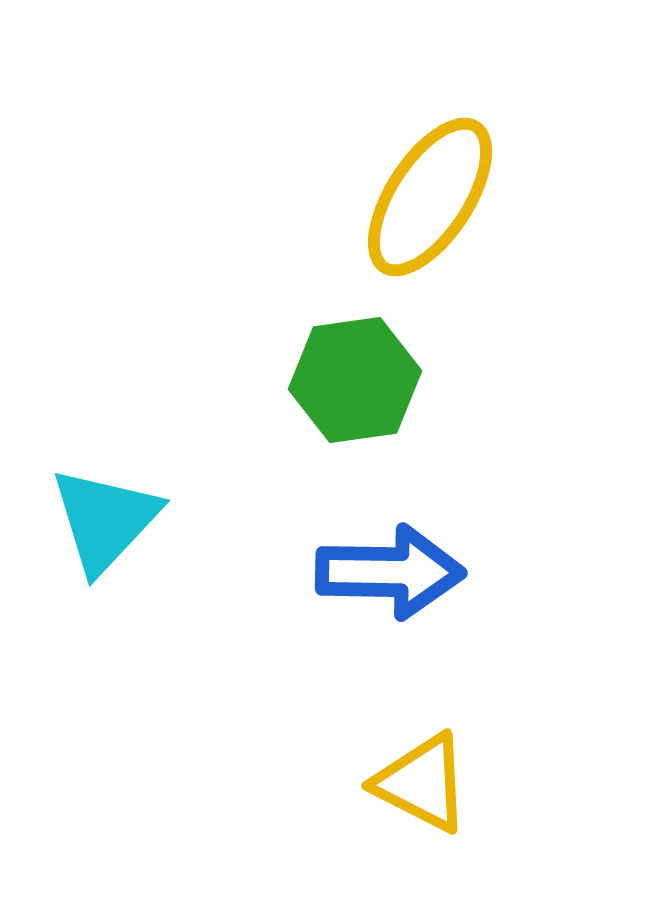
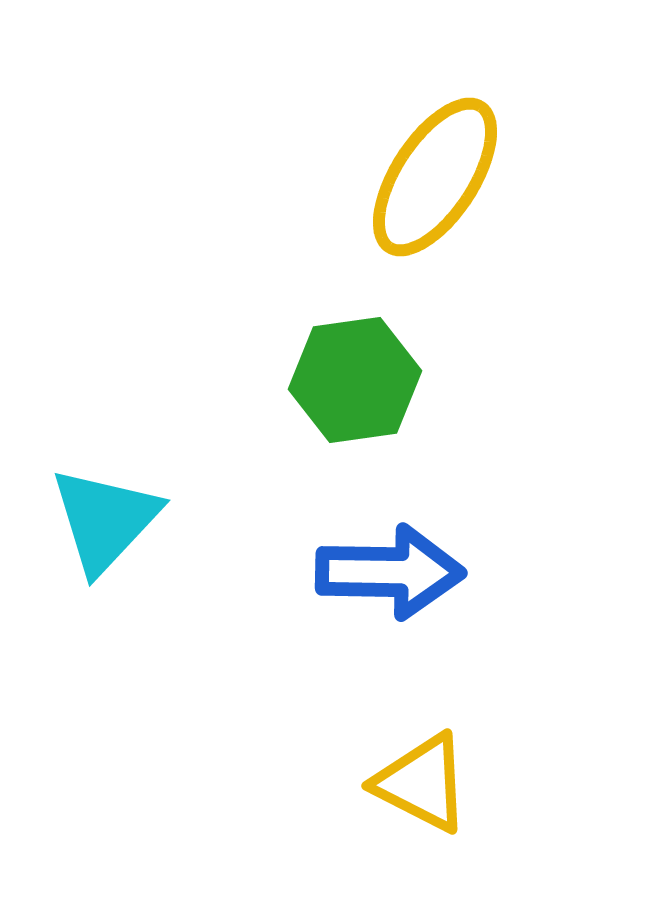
yellow ellipse: moved 5 px right, 20 px up
